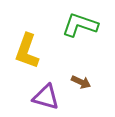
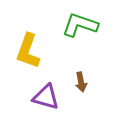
yellow L-shape: moved 1 px right
brown arrow: rotated 54 degrees clockwise
